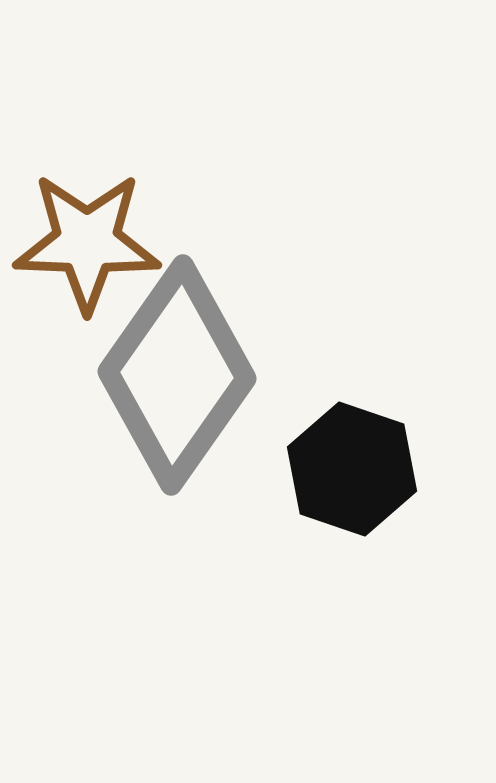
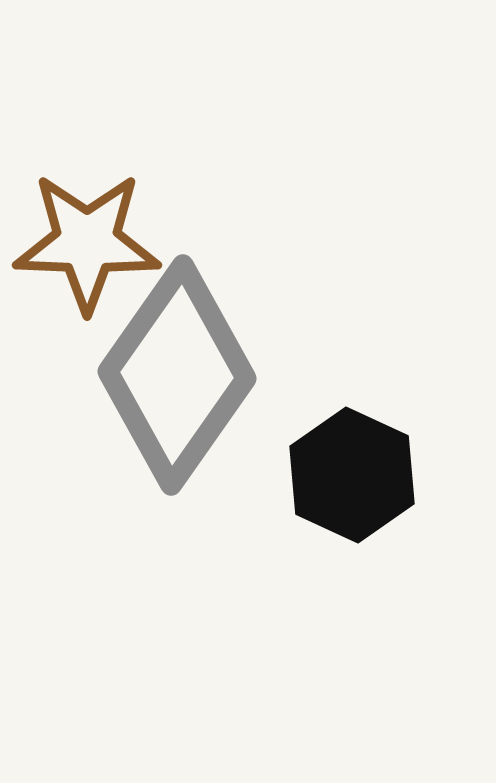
black hexagon: moved 6 px down; rotated 6 degrees clockwise
